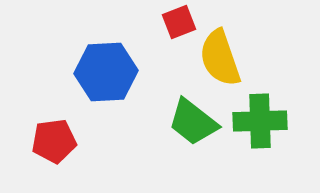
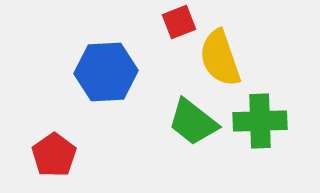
red pentagon: moved 14 px down; rotated 27 degrees counterclockwise
